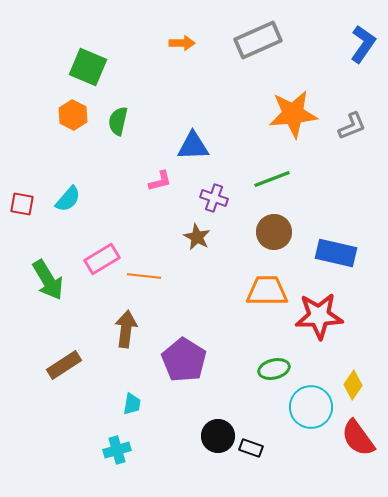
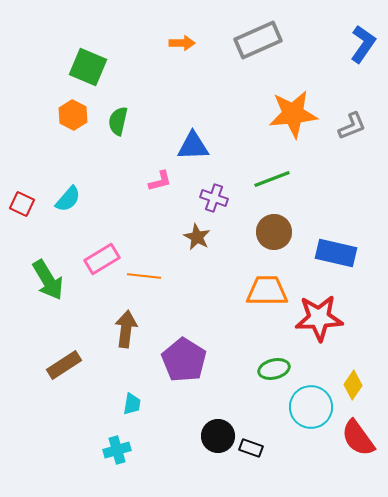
red square: rotated 15 degrees clockwise
red star: moved 2 px down
